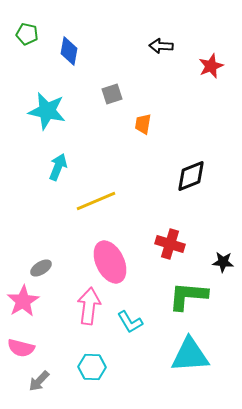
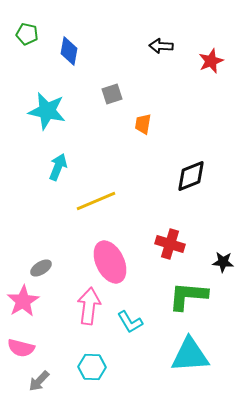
red star: moved 5 px up
